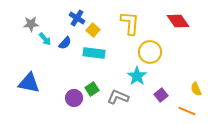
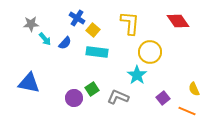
cyan rectangle: moved 3 px right, 1 px up
cyan star: moved 1 px up
yellow semicircle: moved 2 px left
purple square: moved 2 px right, 3 px down
